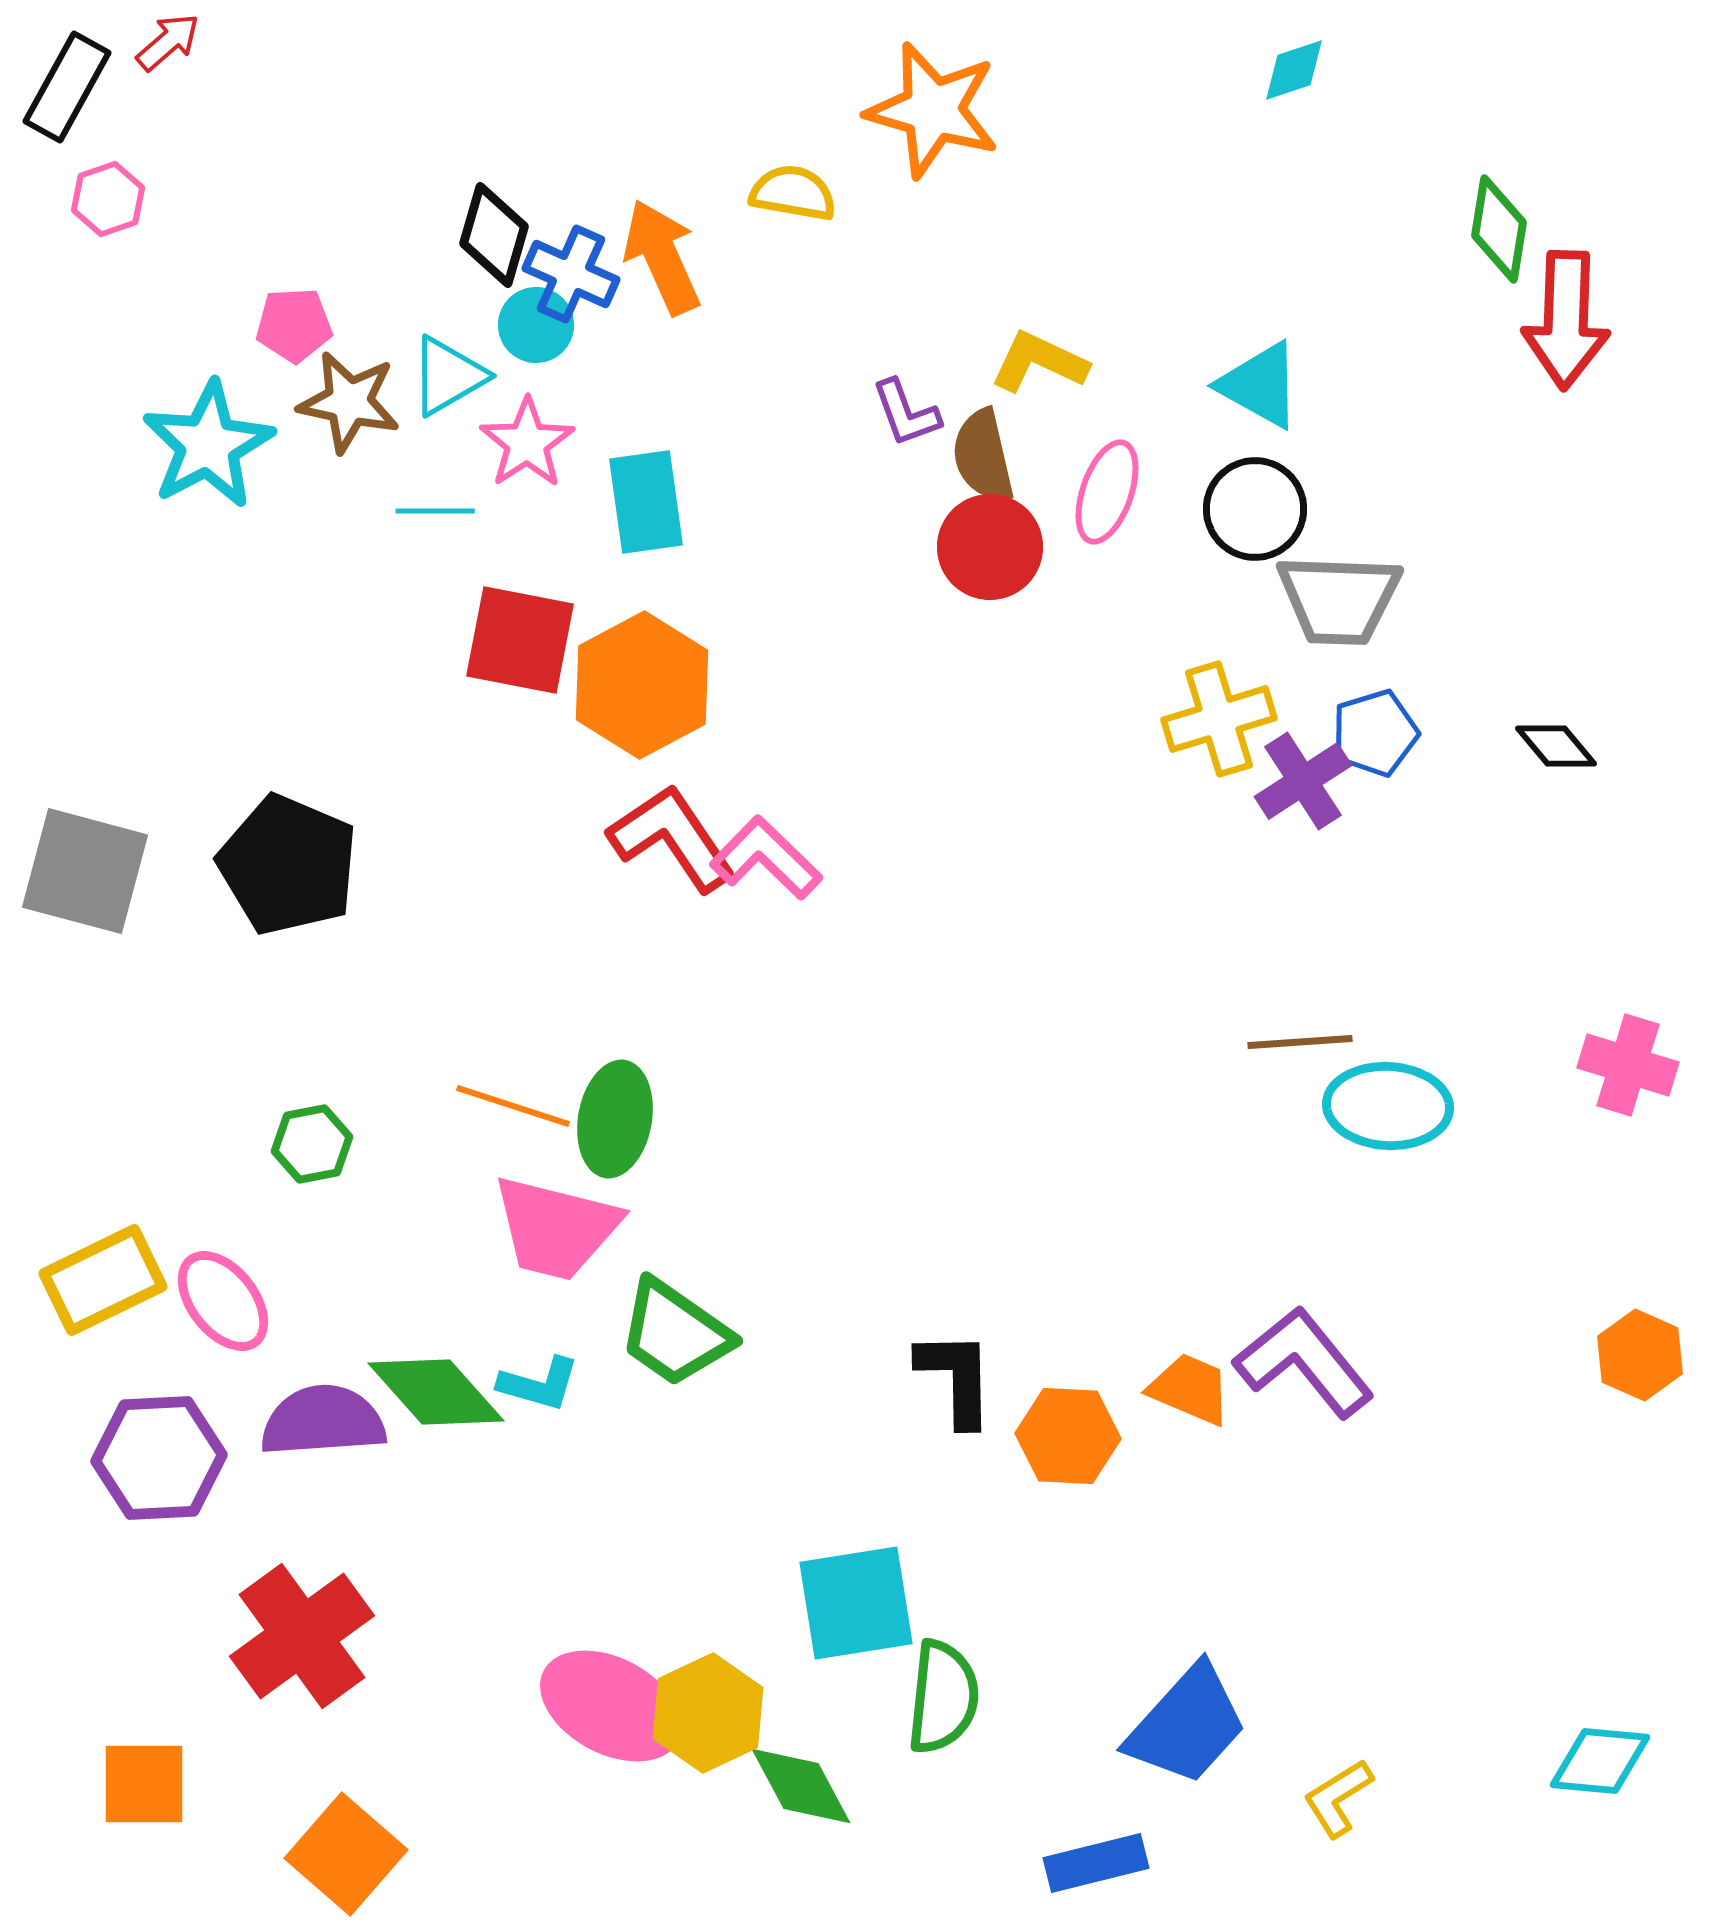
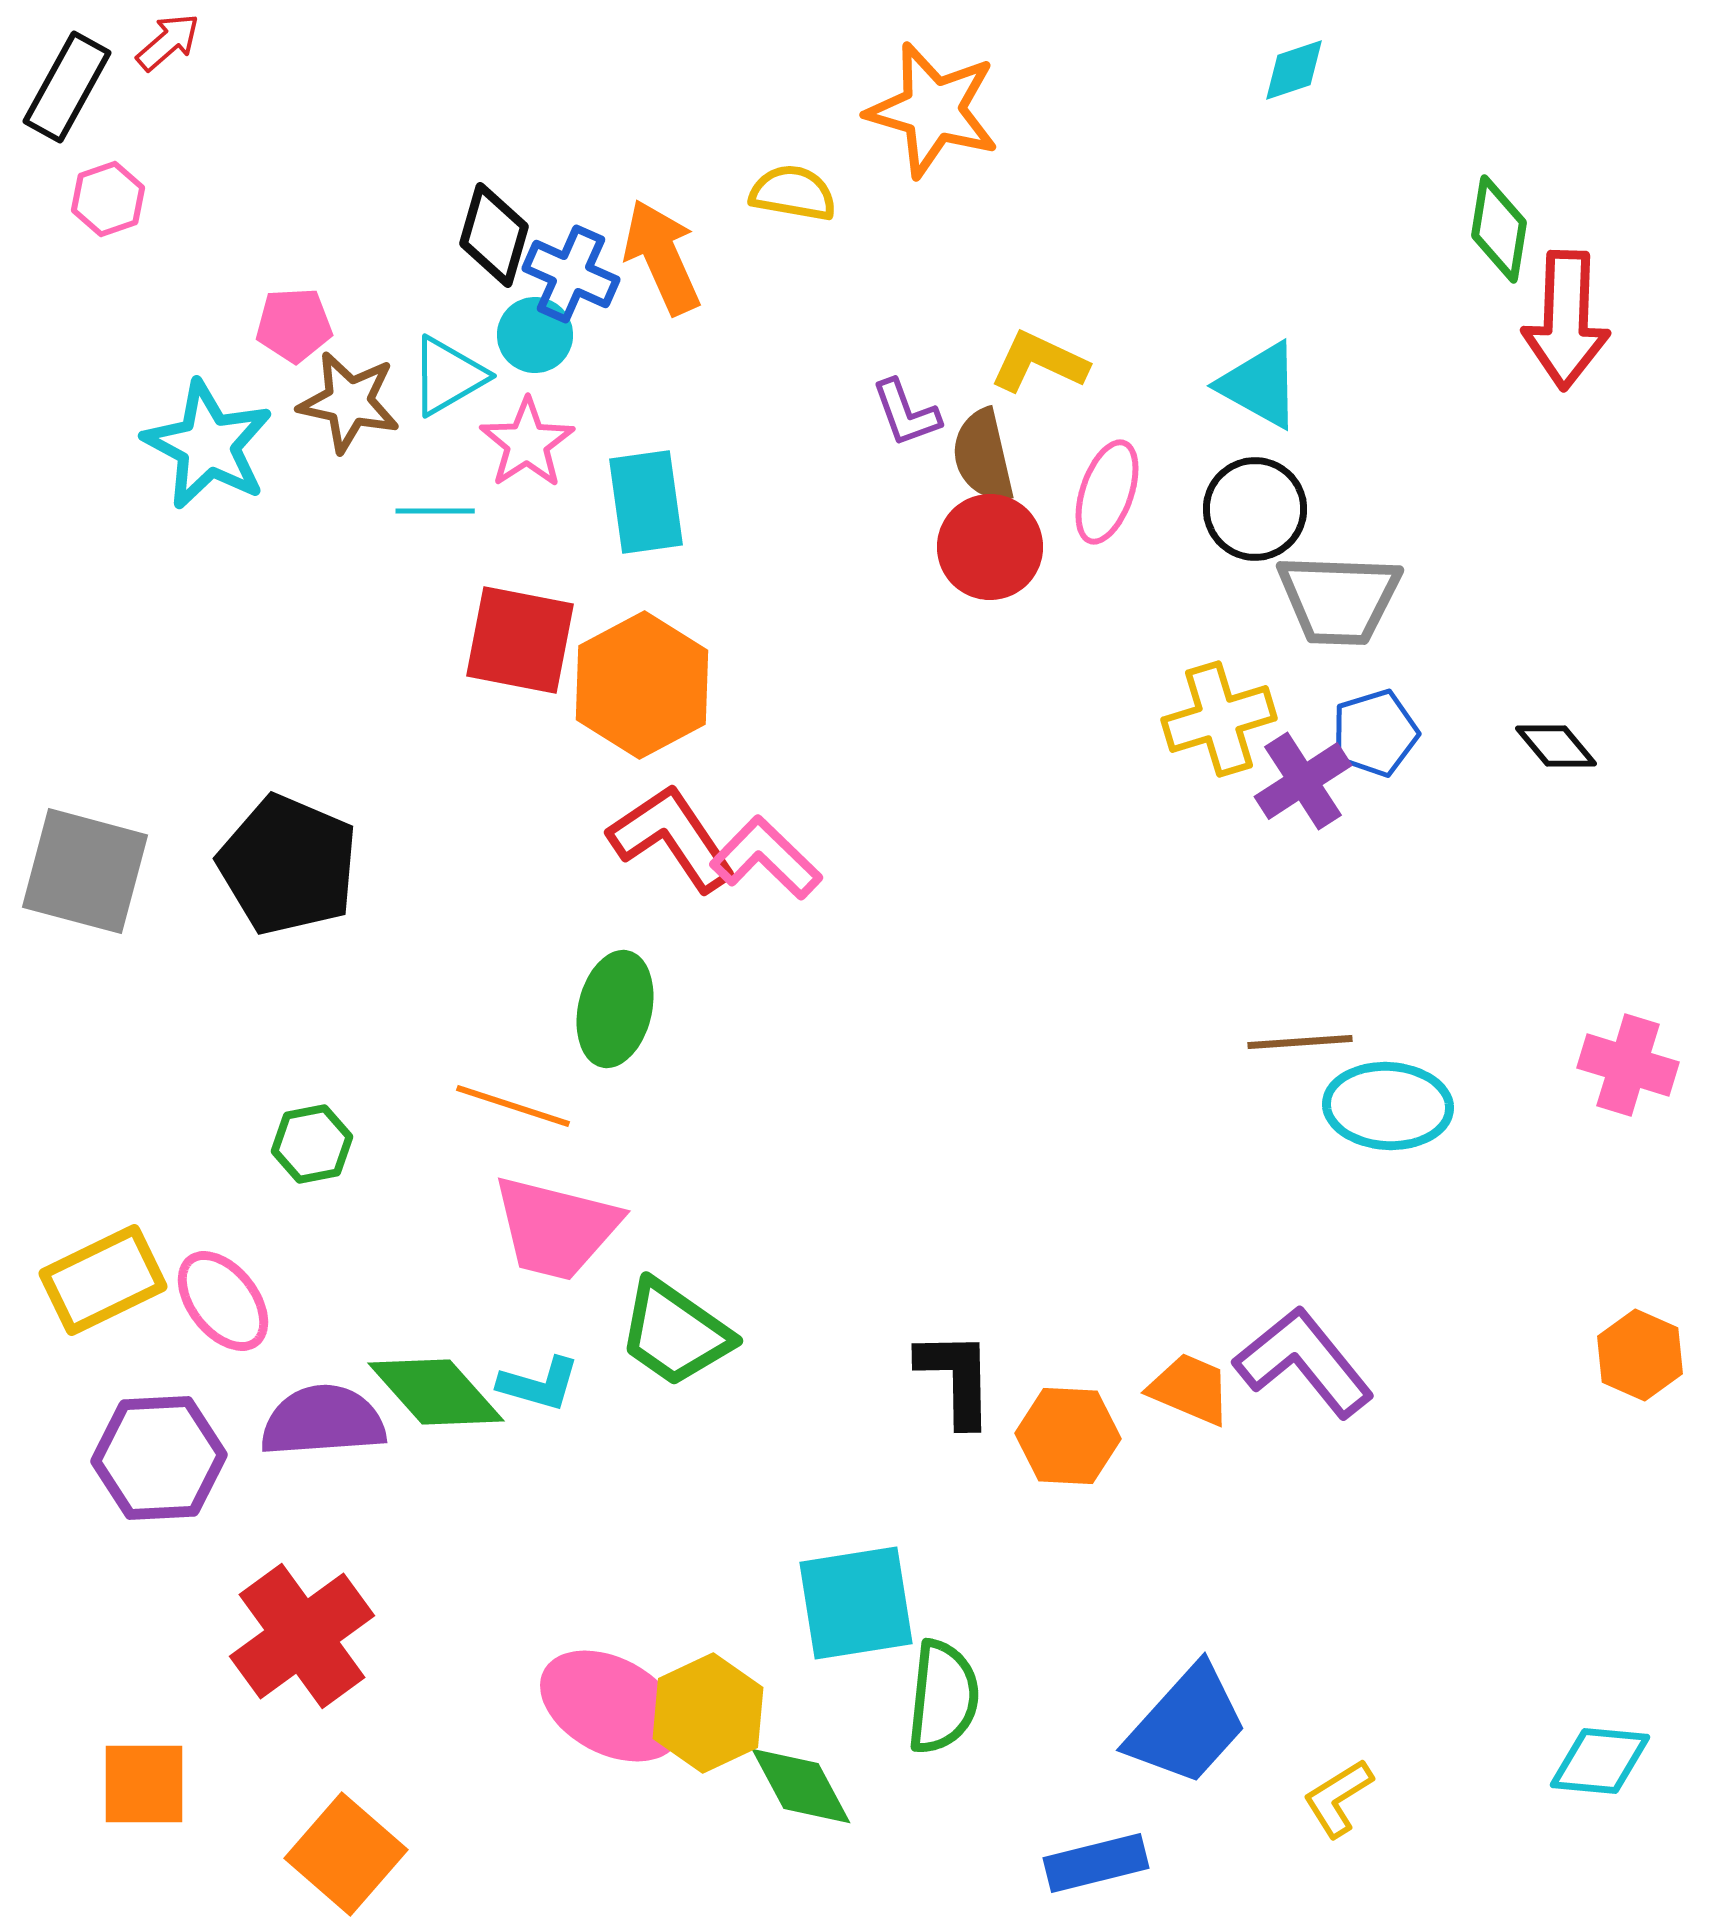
cyan circle at (536, 325): moved 1 px left, 10 px down
cyan star at (208, 445): rotated 16 degrees counterclockwise
green ellipse at (615, 1119): moved 110 px up; rotated 3 degrees clockwise
